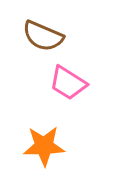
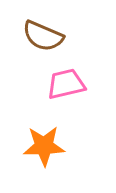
pink trapezoid: moved 2 px left, 1 px down; rotated 135 degrees clockwise
